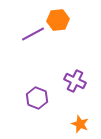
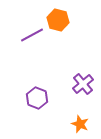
orange hexagon: rotated 20 degrees clockwise
purple line: moved 1 px left, 1 px down
purple cross: moved 8 px right, 3 px down; rotated 25 degrees clockwise
